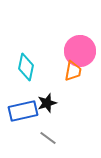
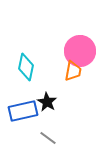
black star: moved 1 px up; rotated 24 degrees counterclockwise
